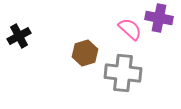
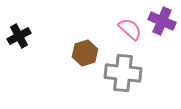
purple cross: moved 3 px right, 3 px down; rotated 12 degrees clockwise
